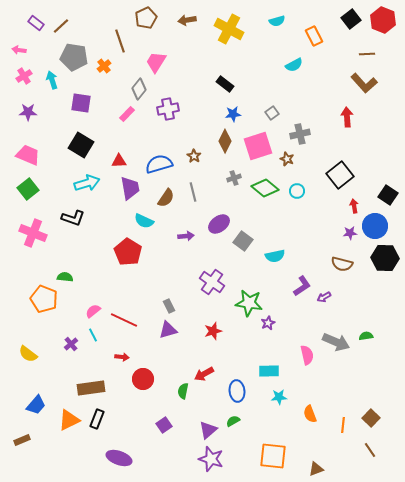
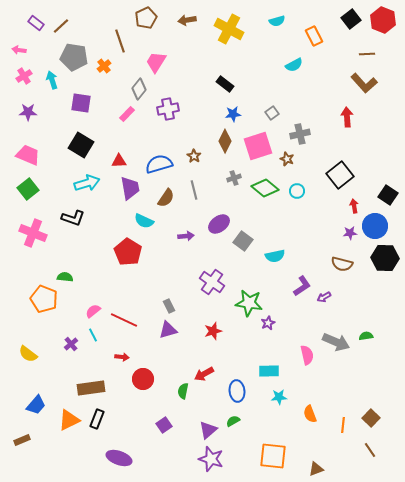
gray line at (193, 192): moved 1 px right, 2 px up
